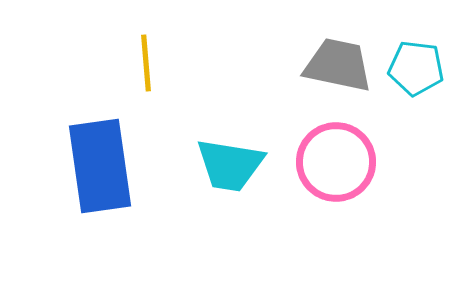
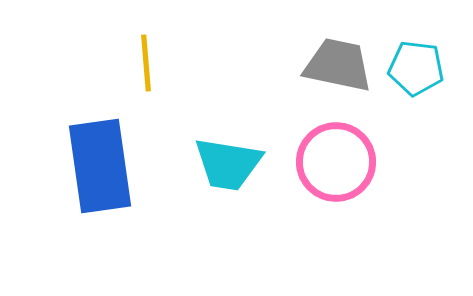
cyan trapezoid: moved 2 px left, 1 px up
